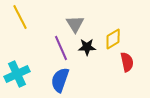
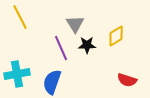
yellow diamond: moved 3 px right, 3 px up
black star: moved 2 px up
red semicircle: moved 18 px down; rotated 120 degrees clockwise
cyan cross: rotated 15 degrees clockwise
blue semicircle: moved 8 px left, 2 px down
